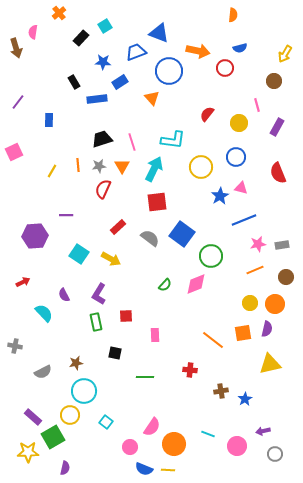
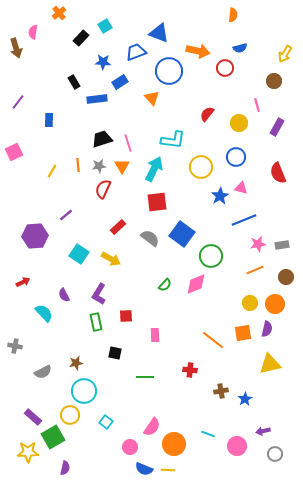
pink line at (132, 142): moved 4 px left, 1 px down
purple line at (66, 215): rotated 40 degrees counterclockwise
